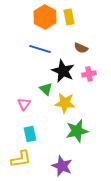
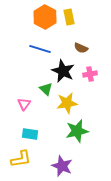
pink cross: moved 1 px right
yellow star: moved 2 px right; rotated 15 degrees counterclockwise
cyan rectangle: rotated 70 degrees counterclockwise
